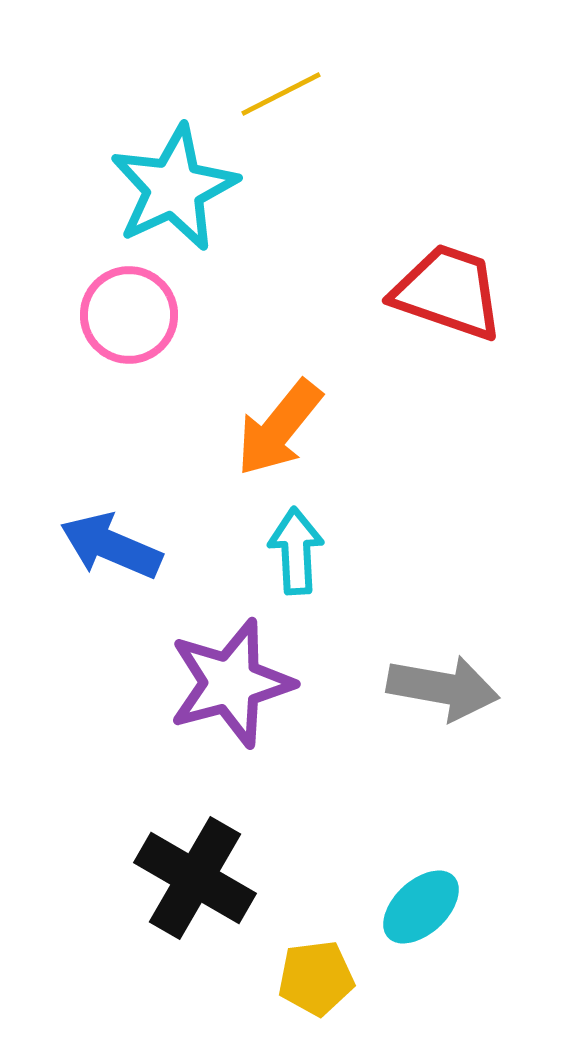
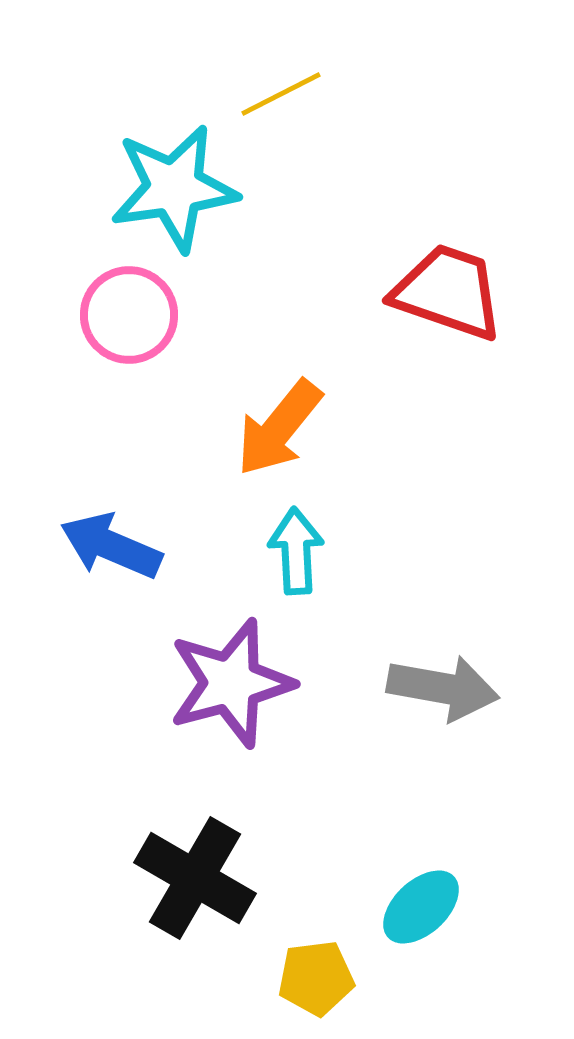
cyan star: rotated 17 degrees clockwise
